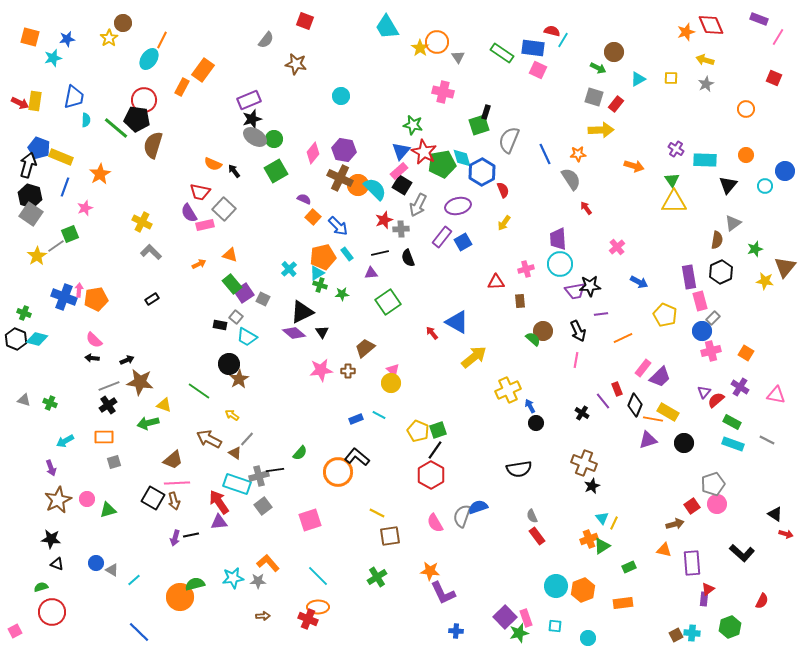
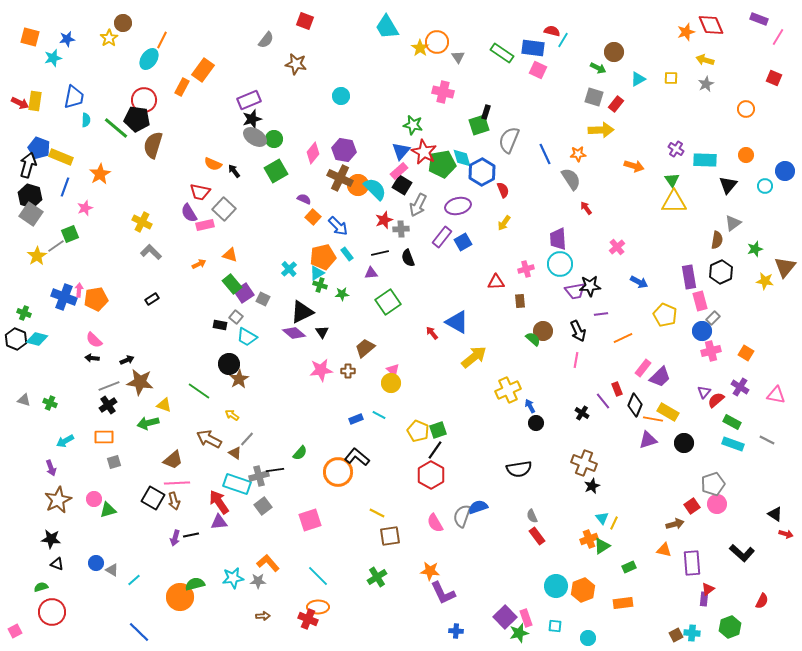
pink circle at (87, 499): moved 7 px right
